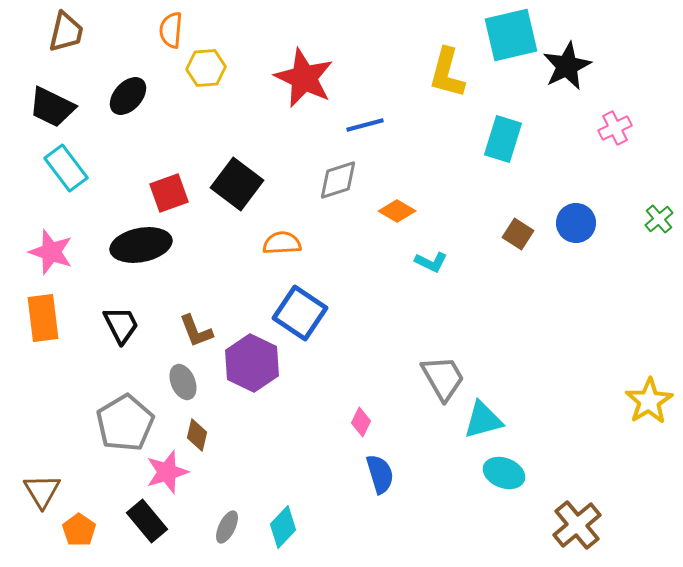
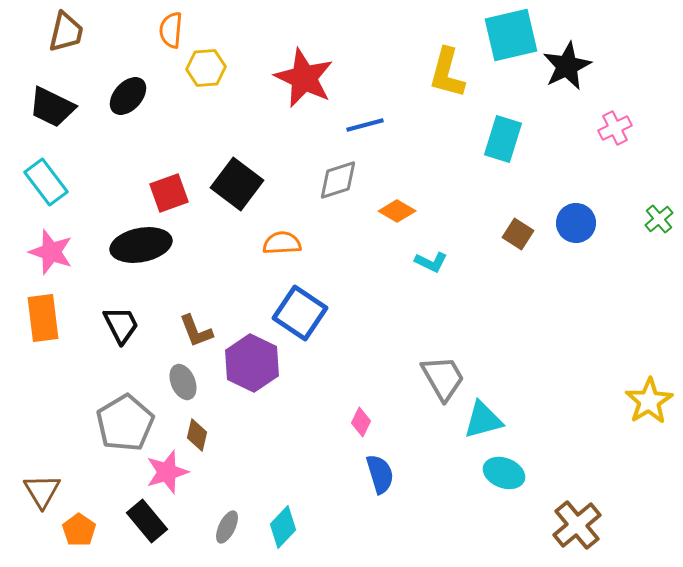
cyan rectangle at (66, 168): moved 20 px left, 14 px down
